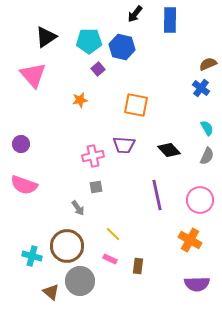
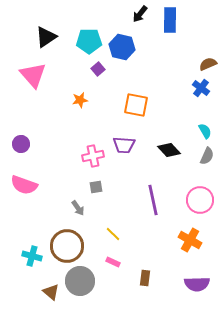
black arrow: moved 5 px right
cyan semicircle: moved 2 px left, 3 px down
purple line: moved 4 px left, 5 px down
pink rectangle: moved 3 px right, 3 px down
brown rectangle: moved 7 px right, 12 px down
